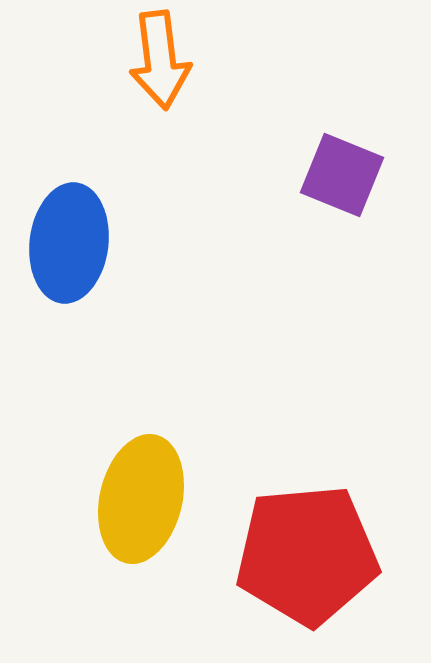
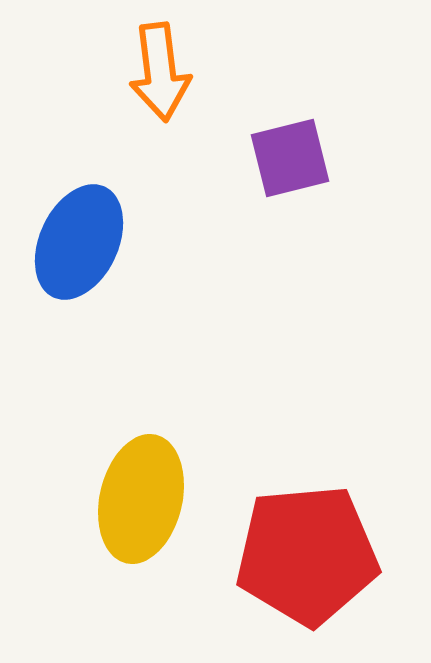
orange arrow: moved 12 px down
purple square: moved 52 px left, 17 px up; rotated 36 degrees counterclockwise
blue ellipse: moved 10 px right, 1 px up; rotated 18 degrees clockwise
